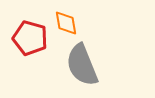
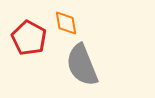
red pentagon: moved 1 px left; rotated 12 degrees clockwise
